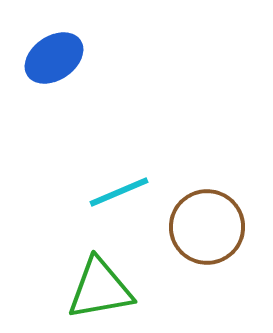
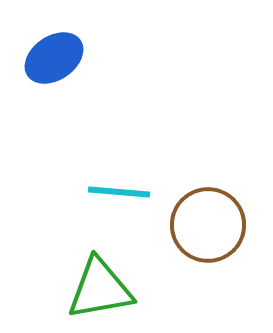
cyan line: rotated 28 degrees clockwise
brown circle: moved 1 px right, 2 px up
